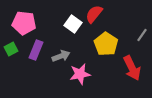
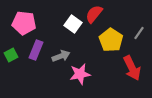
gray line: moved 3 px left, 2 px up
yellow pentagon: moved 5 px right, 4 px up
green square: moved 6 px down
